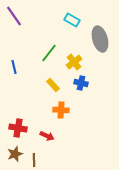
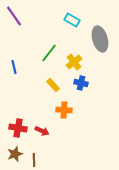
orange cross: moved 3 px right
red arrow: moved 5 px left, 5 px up
